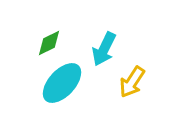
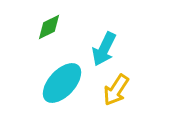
green diamond: moved 16 px up
yellow arrow: moved 16 px left, 8 px down
